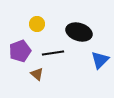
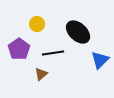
black ellipse: moved 1 px left; rotated 25 degrees clockwise
purple pentagon: moved 1 px left, 2 px up; rotated 15 degrees counterclockwise
brown triangle: moved 4 px right; rotated 40 degrees clockwise
